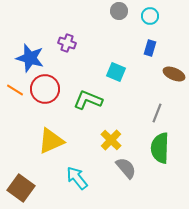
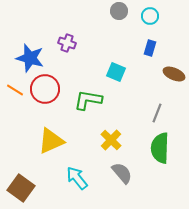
green L-shape: rotated 12 degrees counterclockwise
gray semicircle: moved 4 px left, 5 px down
